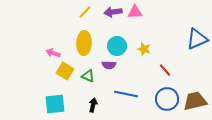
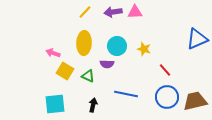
purple semicircle: moved 2 px left, 1 px up
blue circle: moved 2 px up
